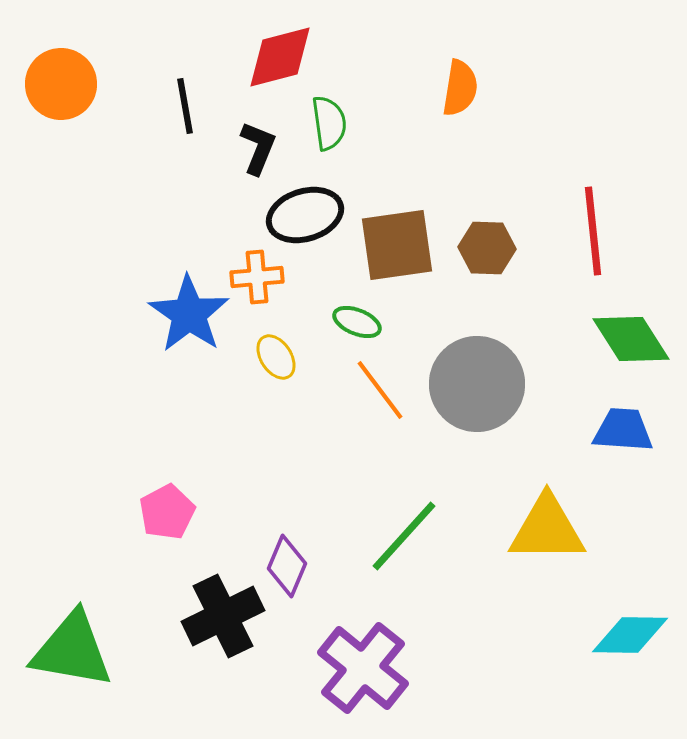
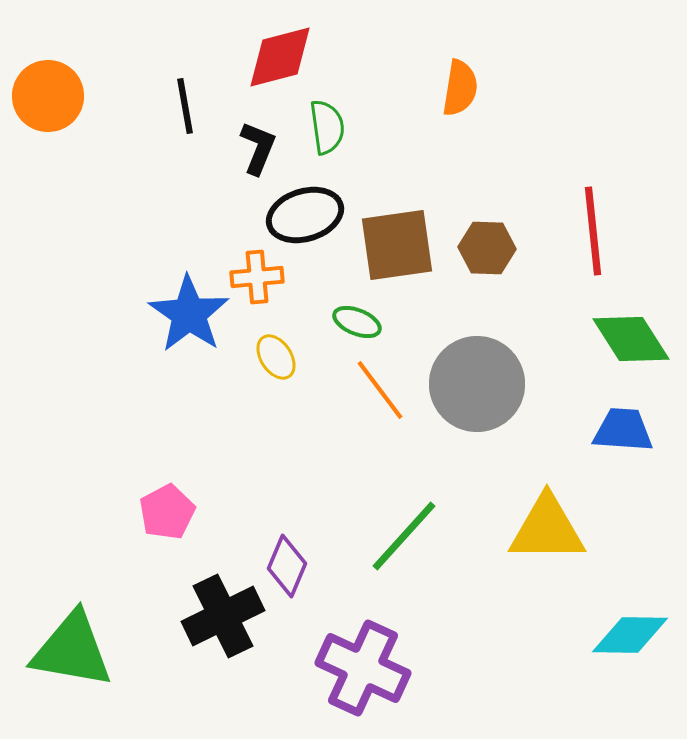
orange circle: moved 13 px left, 12 px down
green semicircle: moved 2 px left, 4 px down
purple cross: rotated 14 degrees counterclockwise
